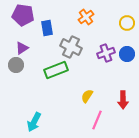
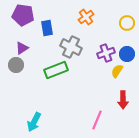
yellow semicircle: moved 30 px right, 25 px up
